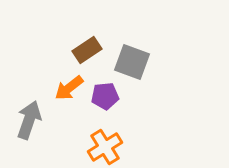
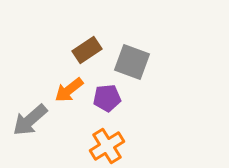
orange arrow: moved 2 px down
purple pentagon: moved 2 px right, 2 px down
gray arrow: moved 1 px right; rotated 150 degrees counterclockwise
orange cross: moved 2 px right, 1 px up
